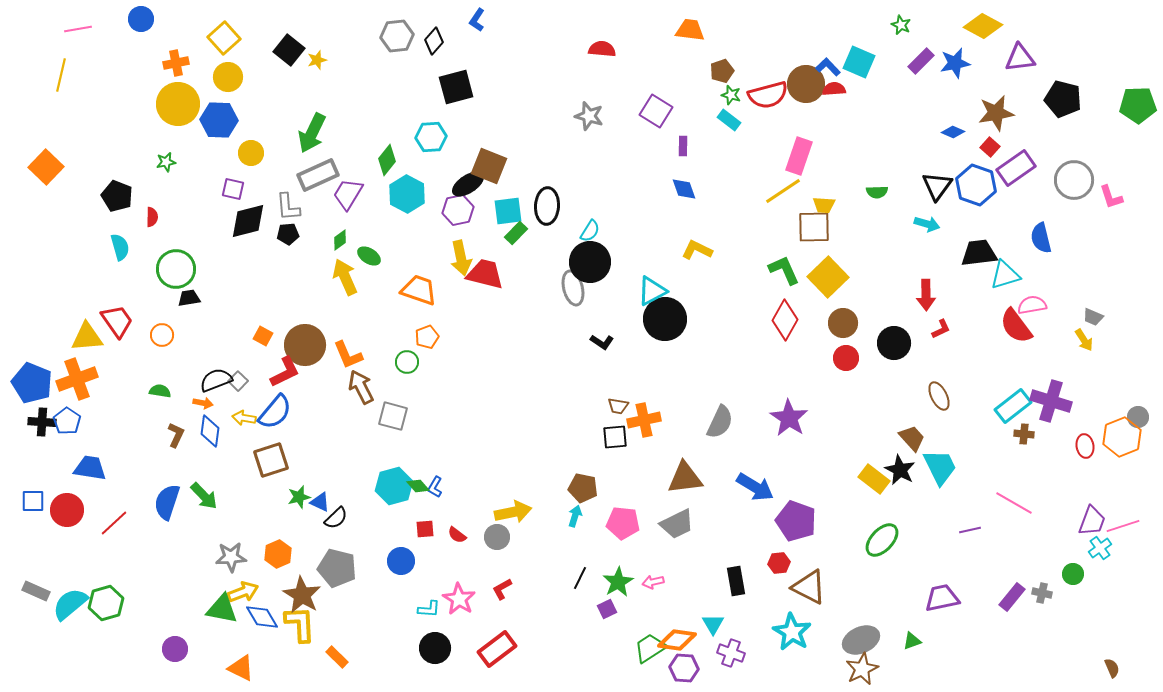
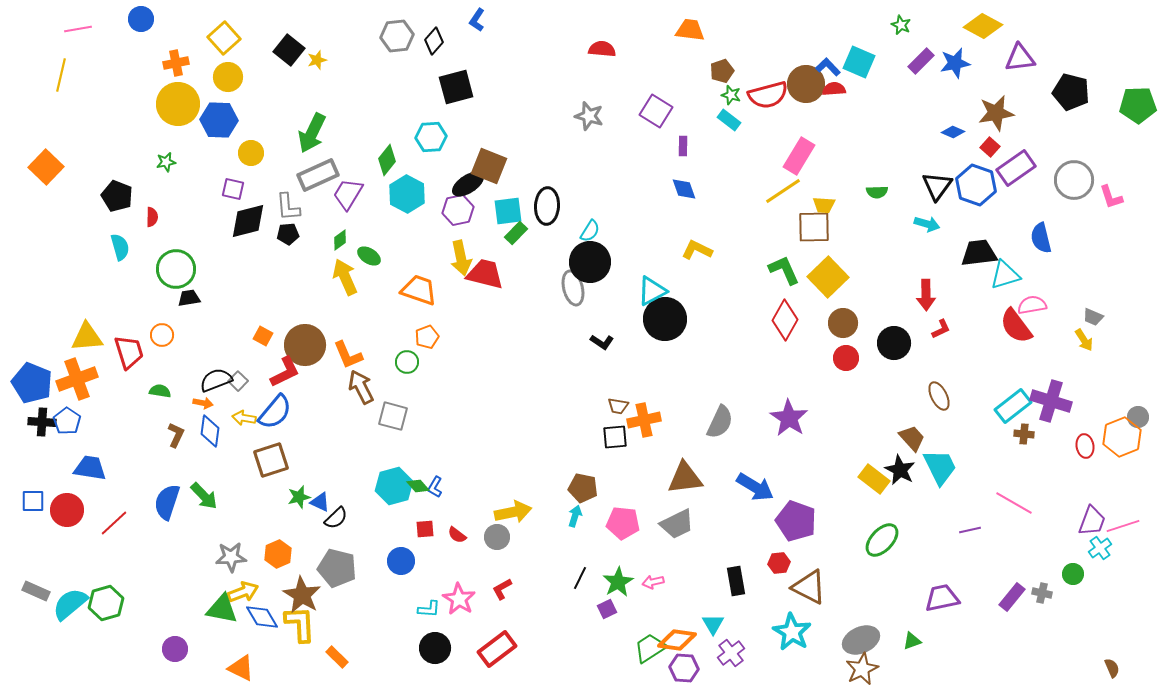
black pentagon at (1063, 99): moved 8 px right, 7 px up
pink rectangle at (799, 156): rotated 12 degrees clockwise
red trapezoid at (117, 321): moved 12 px right, 31 px down; rotated 18 degrees clockwise
purple cross at (731, 653): rotated 32 degrees clockwise
